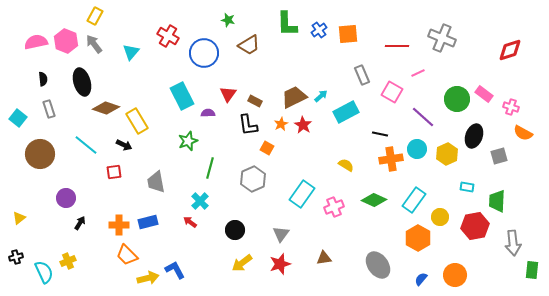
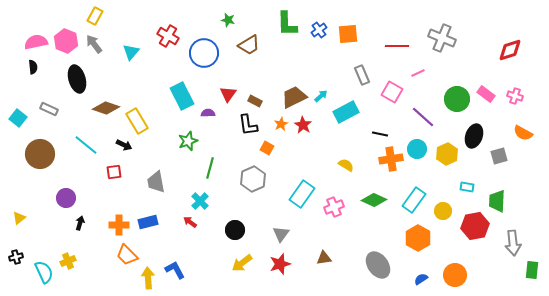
black semicircle at (43, 79): moved 10 px left, 12 px up
black ellipse at (82, 82): moved 5 px left, 3 px up
pink rectangle at (484, 94): moved 2 px right
pink cross at (511, 107): moved 4 px right, 11 px up
gray rectangle at (49, 109): rotated 48 degrees counterclockwise
yellow circle at (440, 217): moved 3 px right, 6 px up
black arrow at (80, 223): rotated 16 degrees counterclockwise
yellow arrow at (148, 278): rotated 80 degrees counterclockwise
blue semicircle at (421, 279): rotated 16 degrees clockwise
